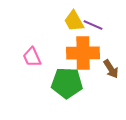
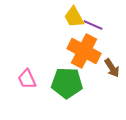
yellow trapezoid: moved 4 px up
orange cross: moved 1 px right, 2 px up; rotated 28 degrees clockwise
pink trapezoid: moved 5 px left, 22 px down
brown arrow: moved 1 px right, 1 px up
